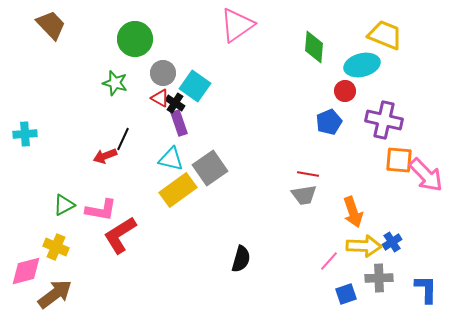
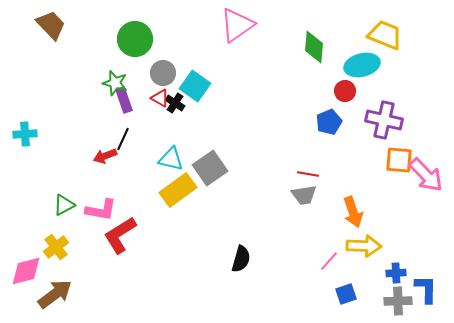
purple rectangle: moved 55 px left, 23 px up
blue cross: moved 4 px right, 31 px down; rotated 30 degrees clockwise
yellow cross: rotated 30 degrees clockwise
gray cross: moved 19 px right, 23 px down
